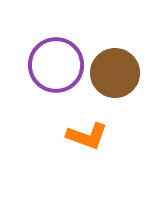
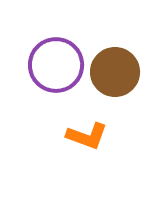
brown circle: moved 1 px up
